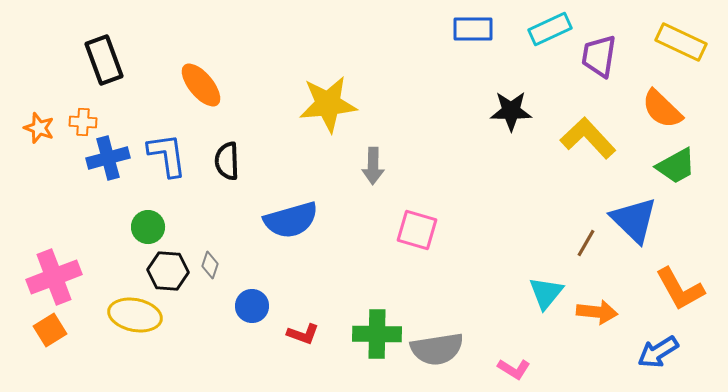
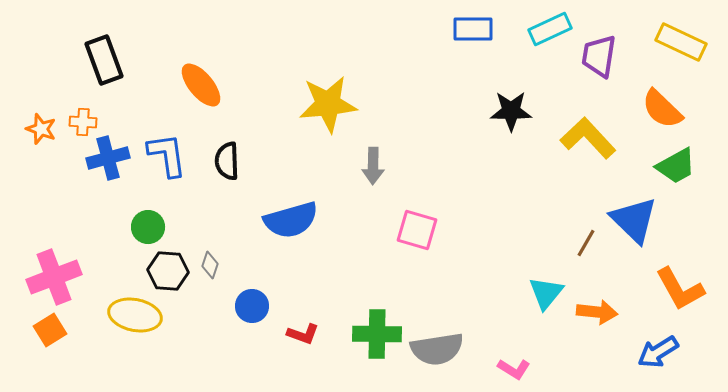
orange star: moved 2 px right, 1 px down
